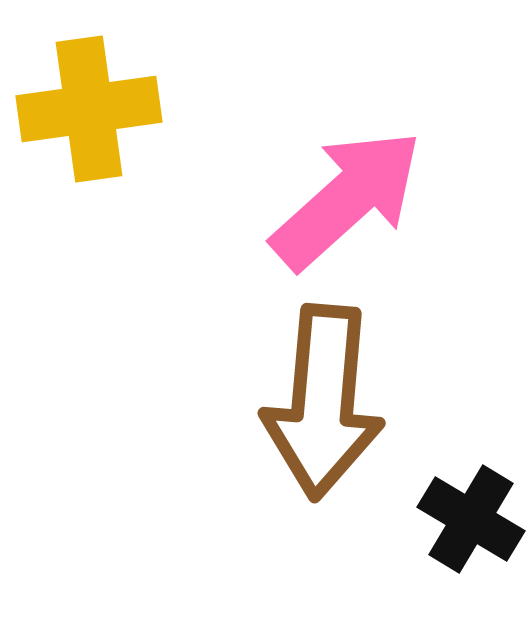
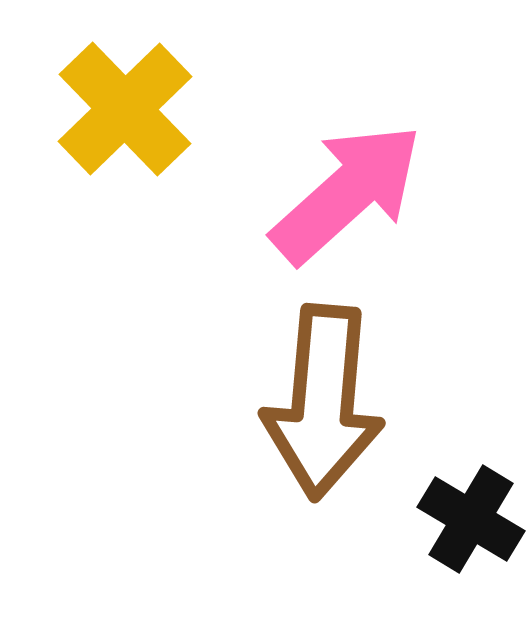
yellow cross: moved 36 px right; rotated 36 degrees counterclockwise
pink arrow: moved 6 px up
